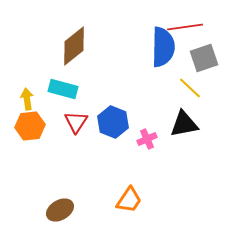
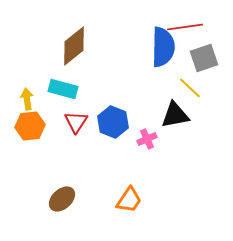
black triangle: moved 9 px left, 9 px up
brown ellipse: moved 2 px right, 11 px up; rotated 12 degrees counterclockwise
